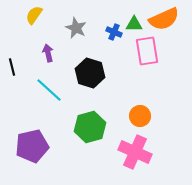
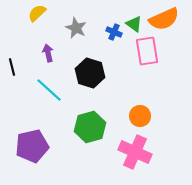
yellow semicircle: moved 3 px right, 2 px up; rotated 12 degrees clockwise
green triangle: rotated 36 degrees clockwise
